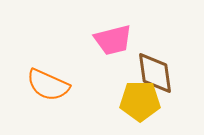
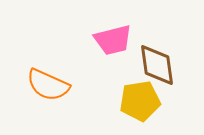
brown diamond: moved 2 px right, 8 px up
yellow pentagon: rotated 9 degrees counterclockwise
